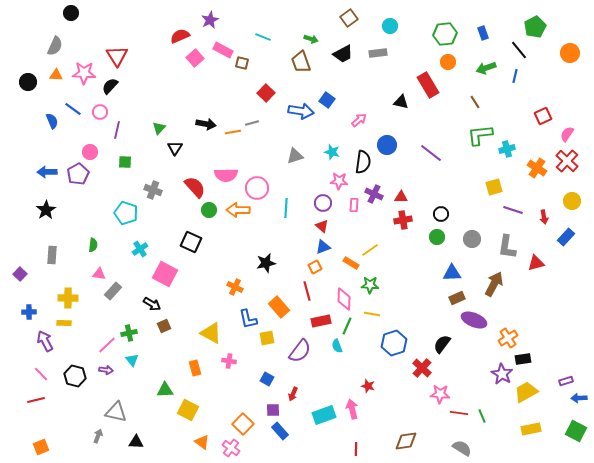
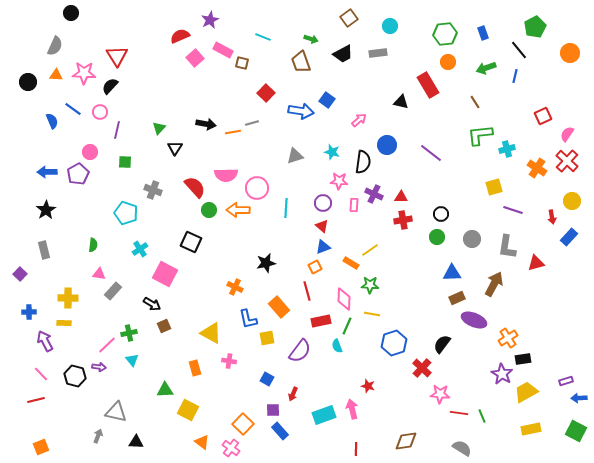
red arrow at (544, 217): moved 8 px right
blue rectangle at (566, 237): moved 3 px right
gray rectangle at (52, 255): moved 8 px left, 5 px up; rotated 18 degrees counterclockwise
purple arrow at (106, 370): moved 7 px left, 3 px up
